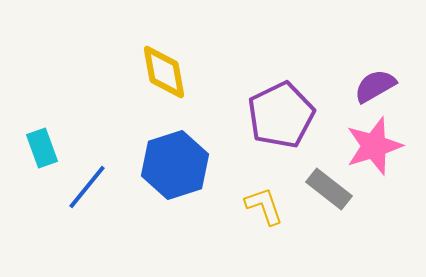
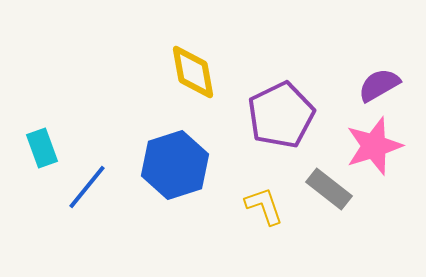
yellow diamond: moved 29 px right
purple semicircle: moved 4 px right, 1 px up
